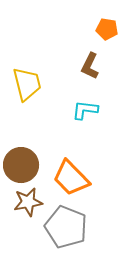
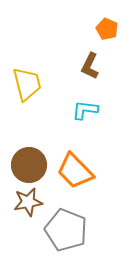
orange pentagon: rotated 15 degrees clockwise
brown circle: moved 8 px right
orange trapezoid: moved 4 px right, 7 px up
gray pentagon: moved 3 px down
